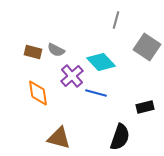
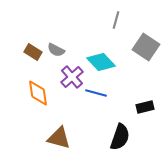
gray square: moved 1 px left
brown rectangle: rotated 18 degrees clockwise
purple cross: moved 1 px down
